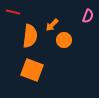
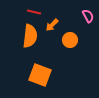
red line: moved 21 px right
pink semicircle: rotated 48 degrees counterclockwise
orange circle: moved 6 px right
orange square: moved 8 px right, 5 px down
